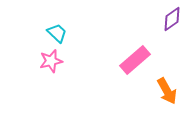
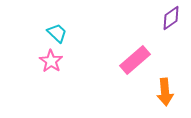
purple diamond: moved 1 px left, 1 px up
pink star: rotated 25 degrees counterclockwise
orange arrow: moved 2 px left, 1 px down; rotated 24 degrees clockwise
